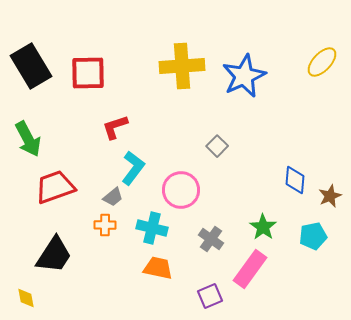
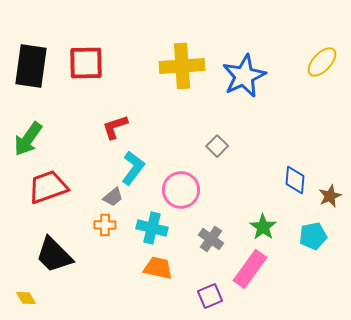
black rectangle: rotated 39 degrees clockwise
red square: moved 2 px left, 10 px up
green arrow: rotated 63 degrees clockwise
red trapezoid: moved 7 px left
black trapezoid: rotated 102 degrees clockwise
yellow diamond: rotated 20 degrees counterclockwise
